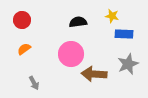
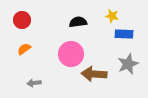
gray arrow: rotated 112 degrees clockwise
